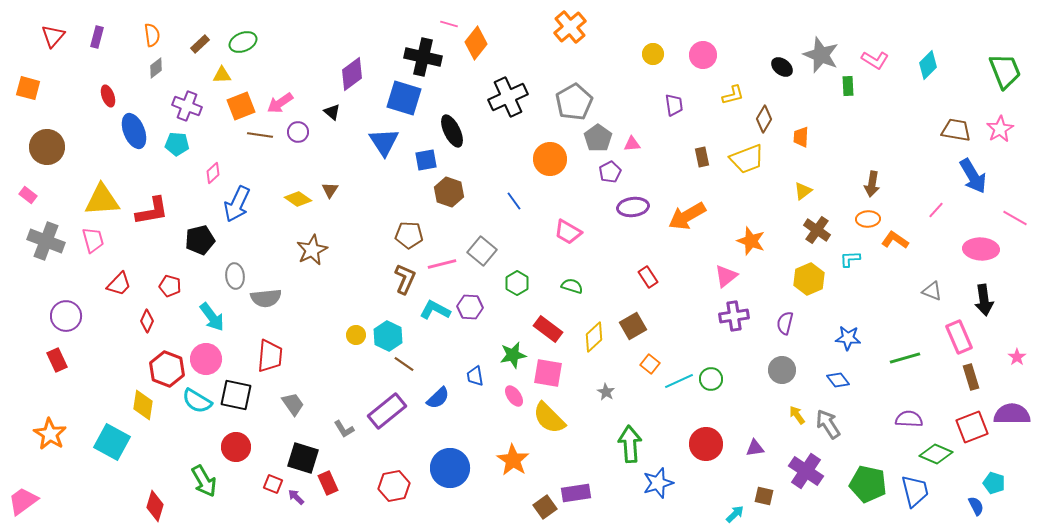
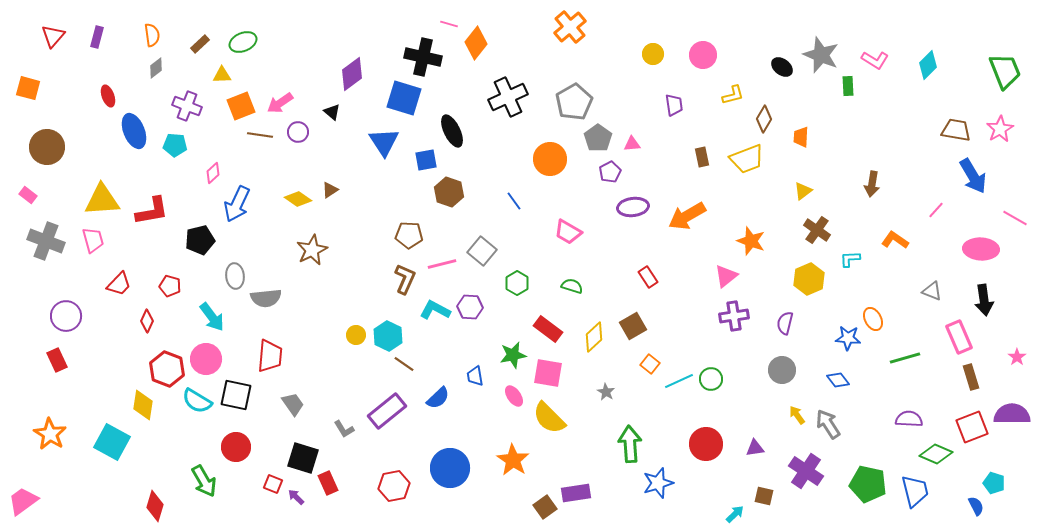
cyan pentagon at (177, 144): moved 2 px left, 1 px down
brown triangle at (330, 190): rotated 24 degrees clockwise
orange ellipse at (868, 219): moved 5 px right, 100 px down; rotated 65 degrees clockwise
